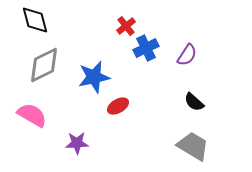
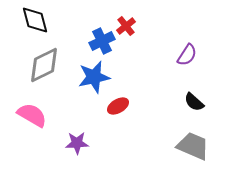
blue cross: moved 44 px left, 7 px up
gray trapezoid: rotated 8 degrees counterclockwise
